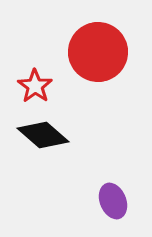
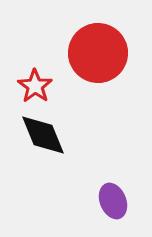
red circle: moved 1 px down
black diamond: rotated 27 degrees clockwise
